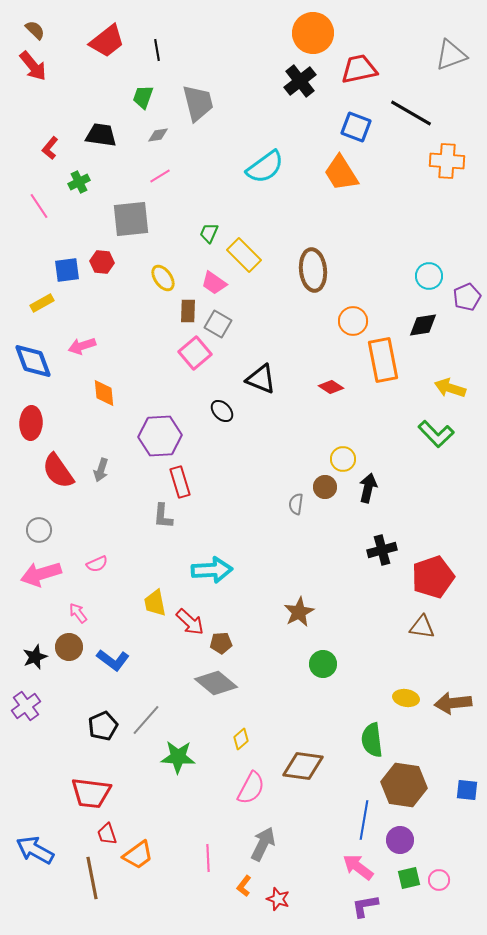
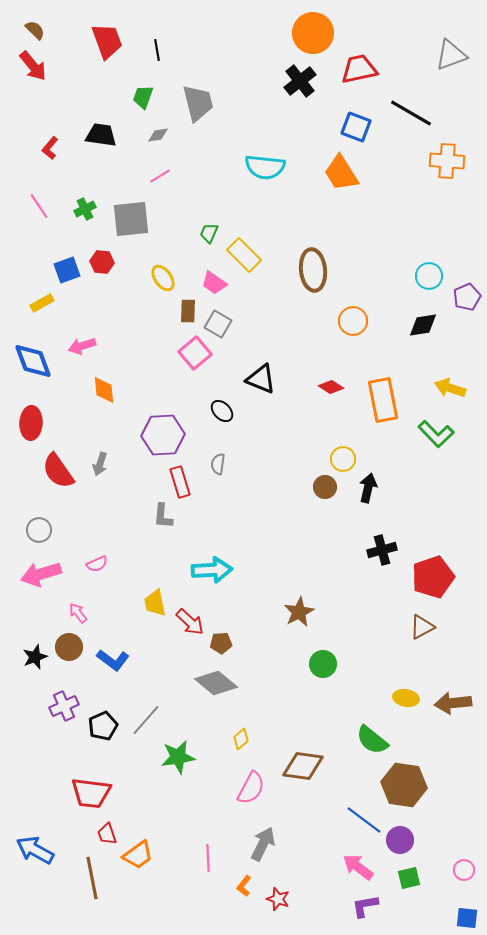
red trapezoid at (107, 41): rotated 72 degrees counterclockwise
cyan semicircle at (265, 167): rotated 42 degrees clockwise
green cross at (79, 182): moved 6 px right, 27 px down
blue square at (67, 270): rotated 12 degrees counterclockwise
orange rectangle at (383, 360): moved 40 px down
orange diamond at (104, 393): moved 3 px up
purple hexagon at (160, 436): moved 3 px right, 1 px up
gray arrow at (101, 470): moved 1 px left, 6 px up
gray semicircle at (296, 504): moved 78 px left, 40 px up
brown triangle at (422, 627): rotated 36 degrees counterclockwise
purple cross at (26, 706): moved 38 px right; rotated 12 degrees clockwise
green semicircle at (372, 740): rotated 44 degrees counterclockwise
green star at (178, 757): rotated 12 degrees counterclockwise
blue square at (467, 790): moved 128 px down
blue line at (364, 820): rotated 63 degrees counterclockwise
pink circle at (439, 880): moved 25 px right, 10 px up
